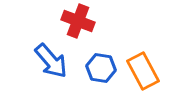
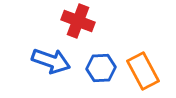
blue arrow: rotated 30 degrees counterclockwise
blue hexagon: rotated 12 degrees counterclockwise
